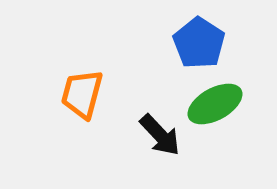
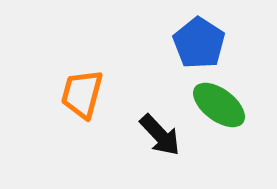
green ellipse: moved 4 px right, 1 px down; rotated 66 degrees clockwise
